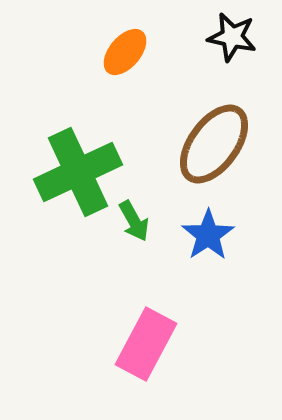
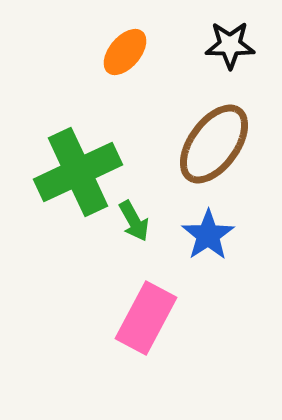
black star: moved 2 px left, 8 px down; rotated 12 degrees counterclockwise
pink rectangle: moved 26 px up
